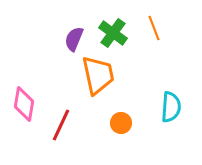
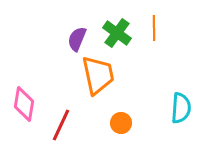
orange line: rotated 20 degrees clockwise
green cross: moved 4 px right
purple semicircle: moved 3 px right
cyan semicircle: moved 10 px right, 1 px down
